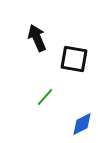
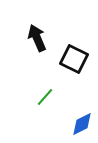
black square: rotated 16 degrees clockwise
